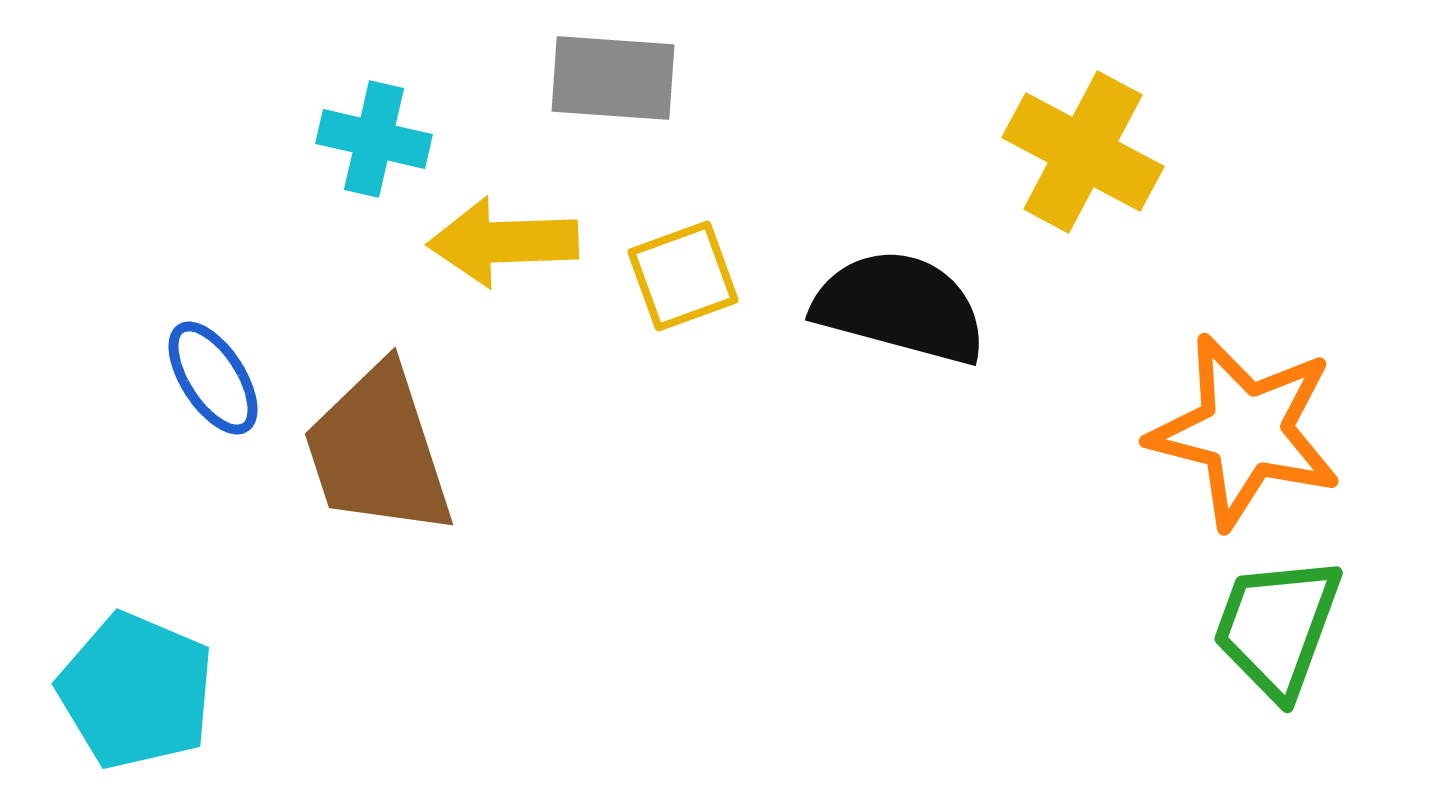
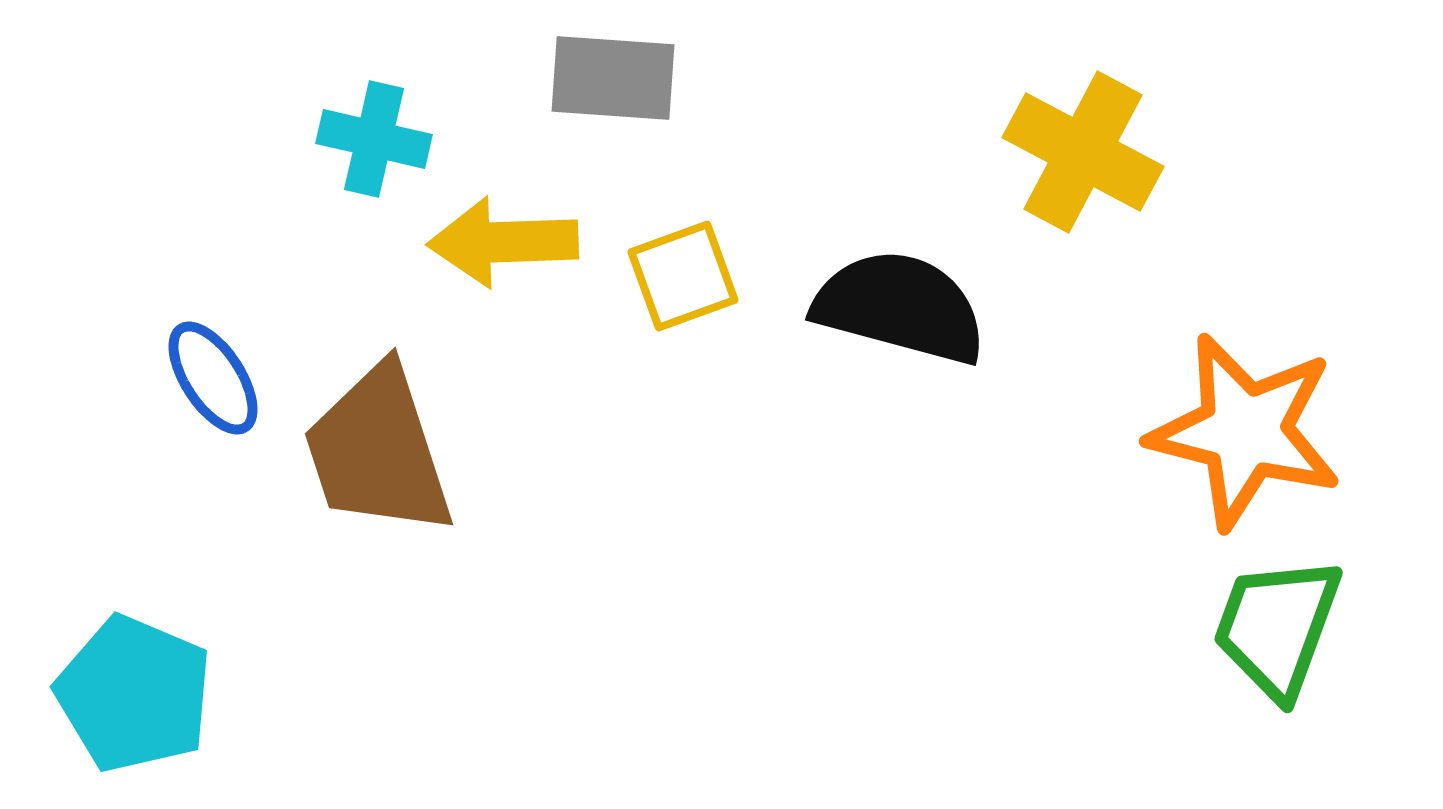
cyan pentagon: moved 2 px left, 3 px down
